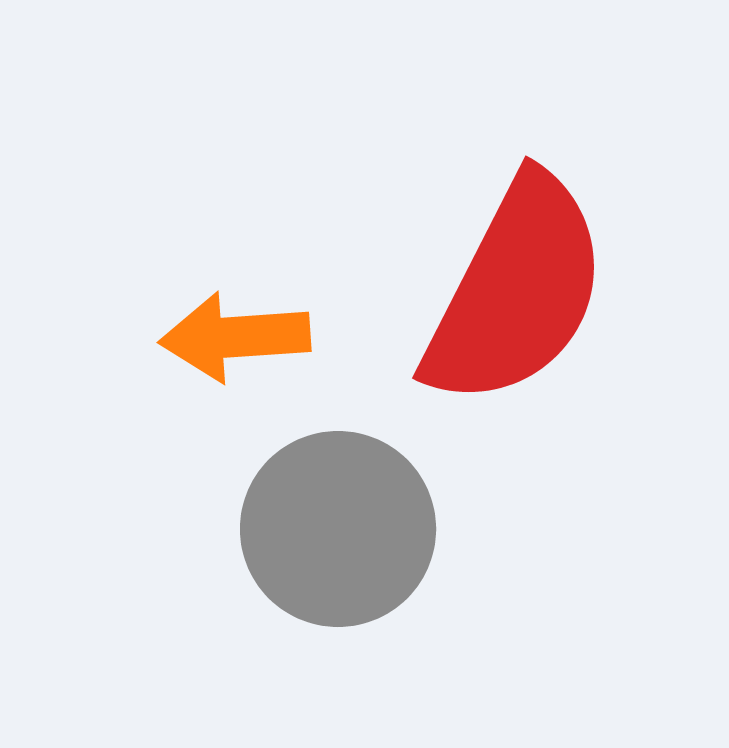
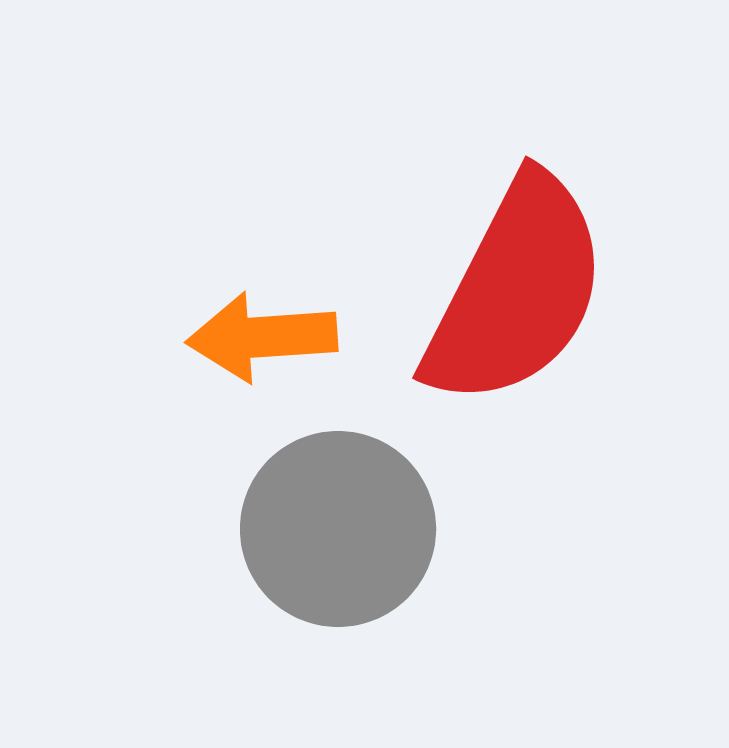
orange arrow: moved 27 px right
